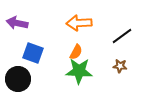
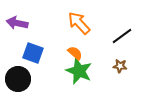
orange arrow: rotated 50 degrees clockwise
orange semicircle: moved 1 px left, 1 px down; rotated 77 degrees counterclockwise
green star: rotated 20 degrees clockwise
